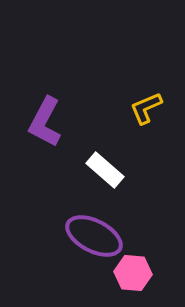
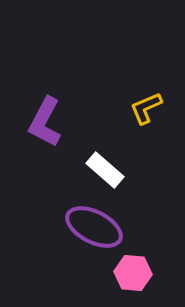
purple ellipse: moved 9 px up
